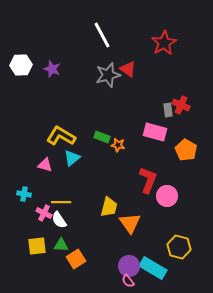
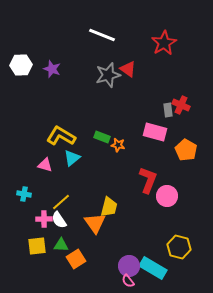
white line: rotated 40 degrees counterclockwise
yellow line: rotated 42 degrees counterclockwise
pink cross: moved 6 px down; rotated 28 degrees counterclockwise
orange triangle: moved 35 px left
